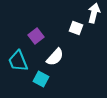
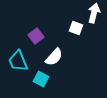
white semicircle: moved 1 px left
